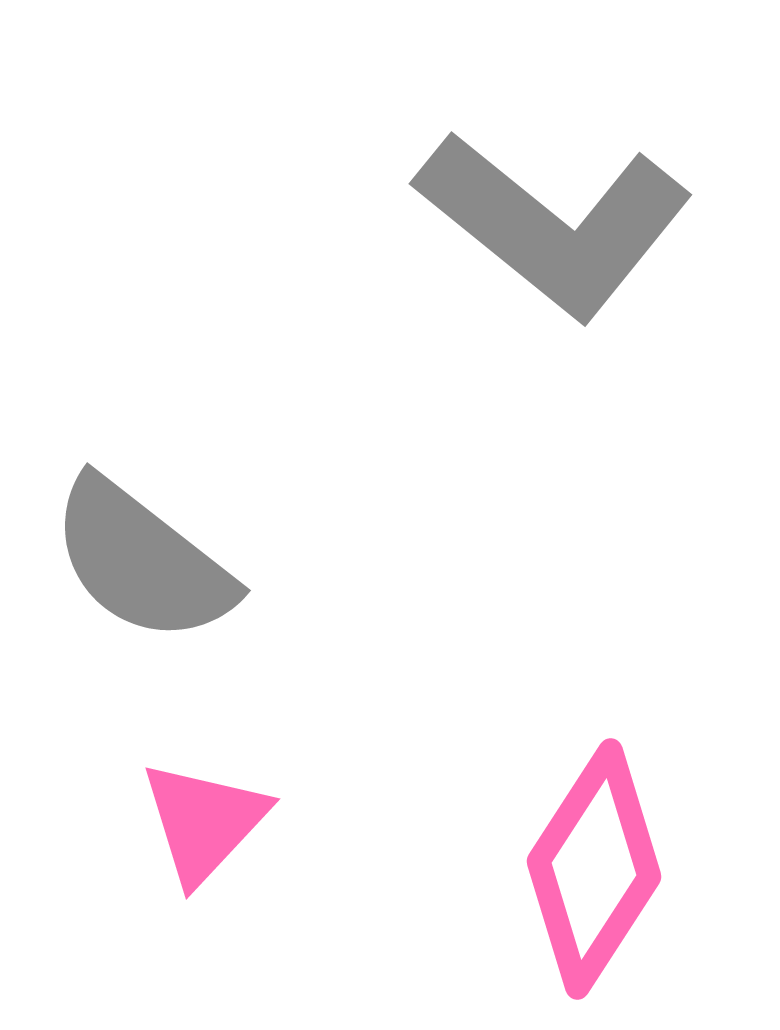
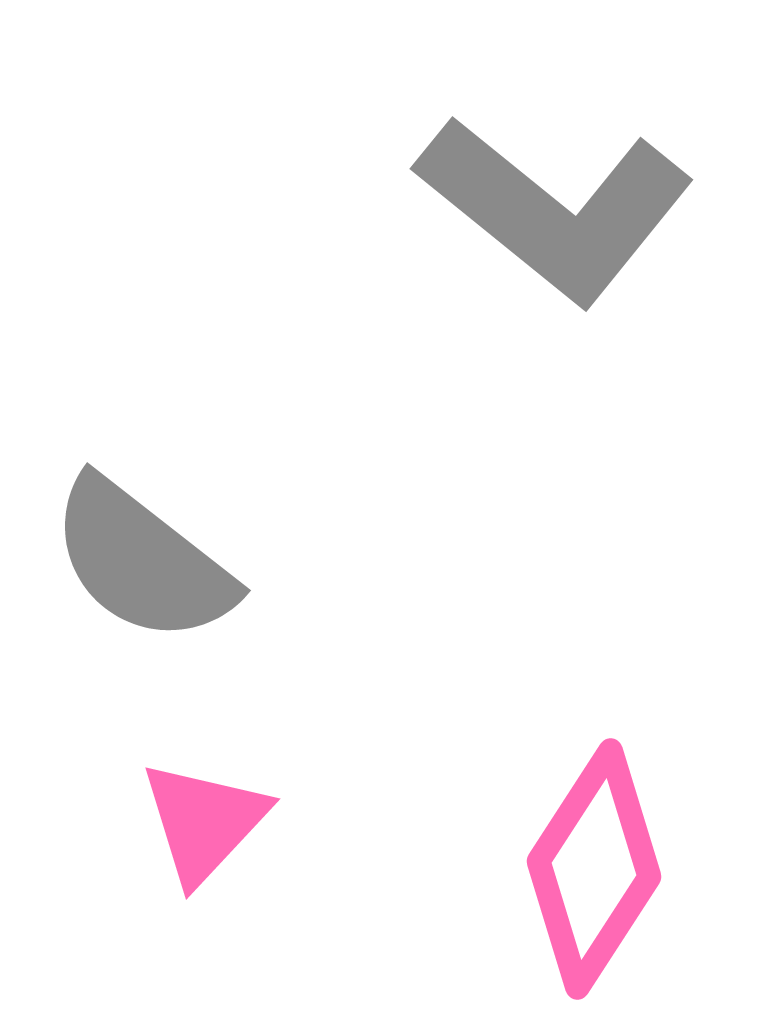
gray L-shape: moved 1 px right, 15 px up
